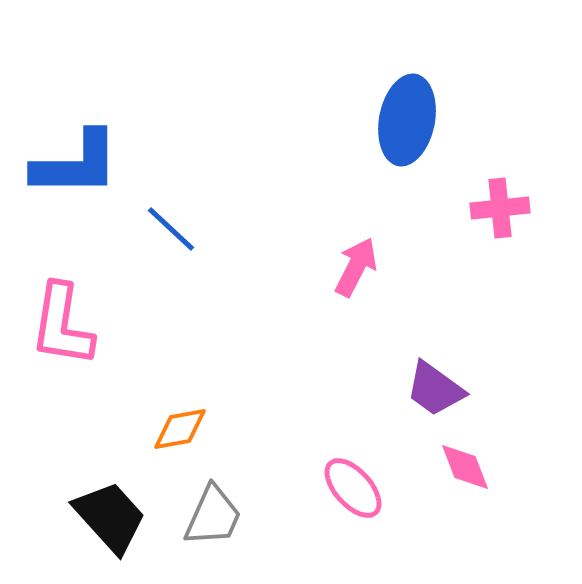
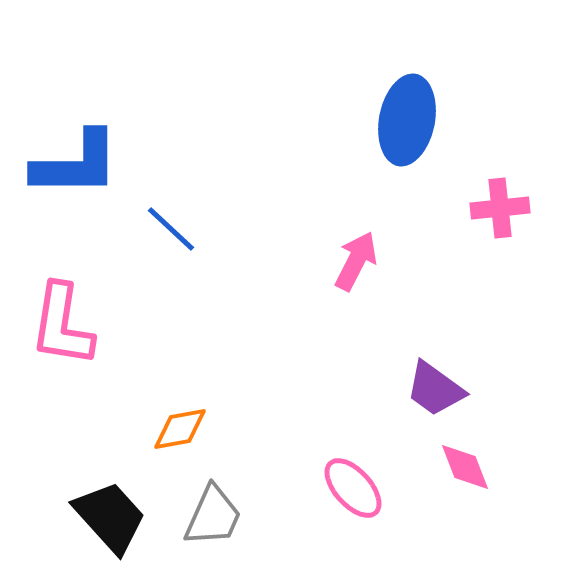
pink arrow: moved 6 px up
